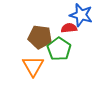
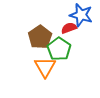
red semicircle: rotated 14 degrees counterclockwise
brown pentagon: rotated 30 degrees clockwise
orange triangle: moved 12 px right, 1 px down
